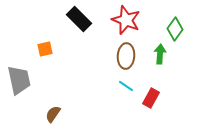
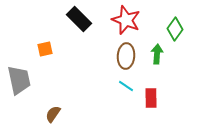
green arrow: moved 3 px left
red rectangle: rotated 30 degrees counterclockwise
